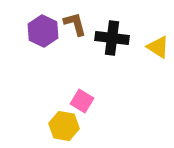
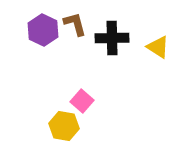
purple hexagon: moved 1 px up
black cross: rotated 8 degrees counterclockwise
pink square: rotated 10 degrees clockwise
